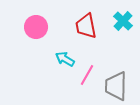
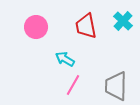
pink line: moved 14 px left, 10 px down
